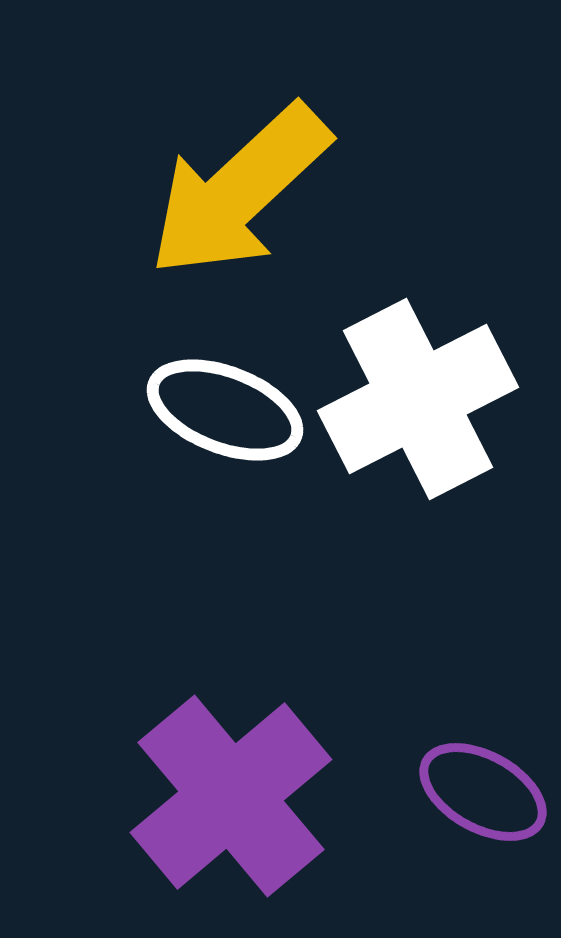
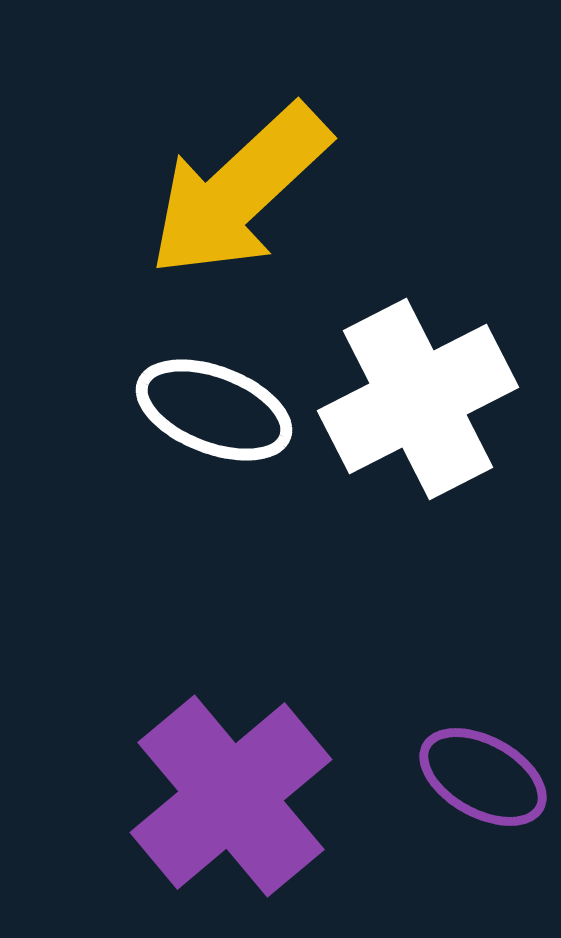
white ellipse: moved 11 px left
purple ellipse: moved 15 px up
